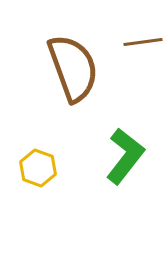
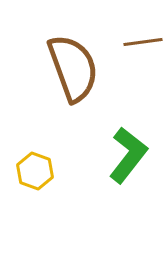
green L-shape: moved 3 px right, 1 px up
yellow hexagon: moved 3 px left, 3 px down
